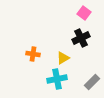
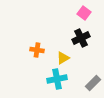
orange cross: moved 4 px right, 4 px up
gray rectangle: moved 1 px right, 1 px down
